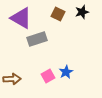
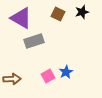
gray rectangle: moved 3 px left, 2 px down
